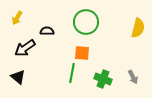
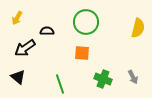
green line: moved 12 px left, 11 px down; rotated 30 degrees counterclockwise
